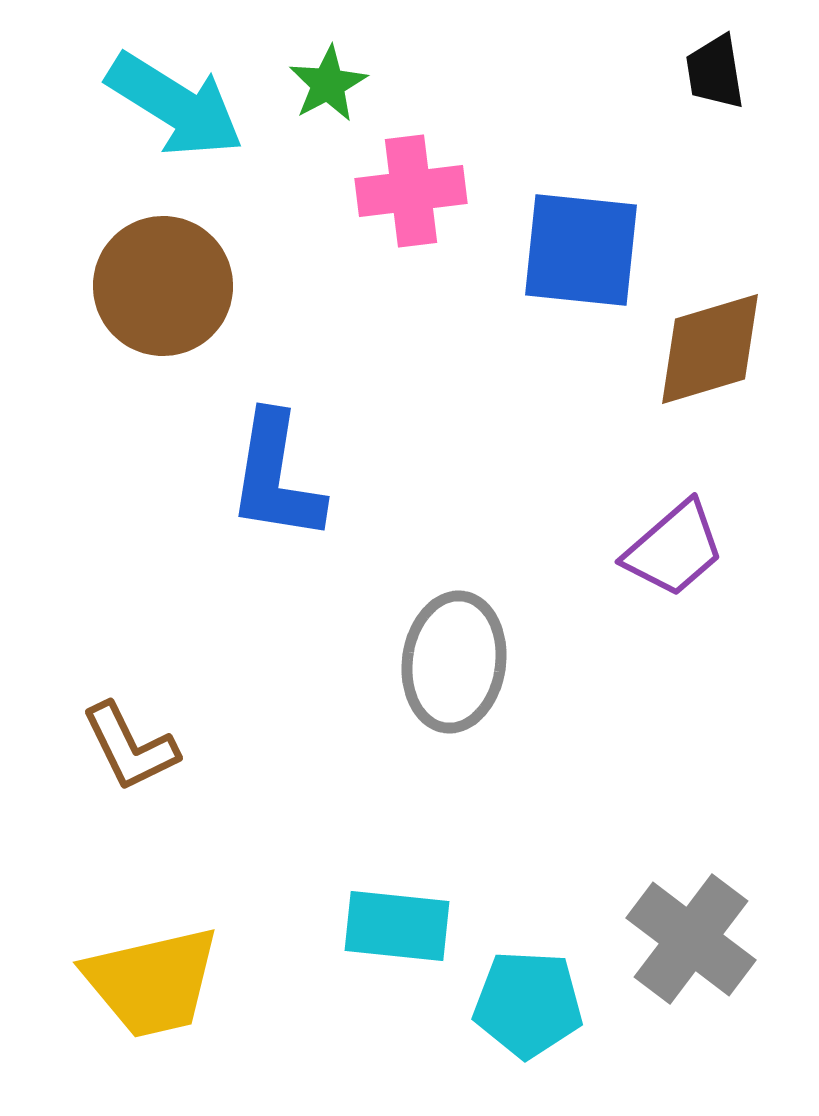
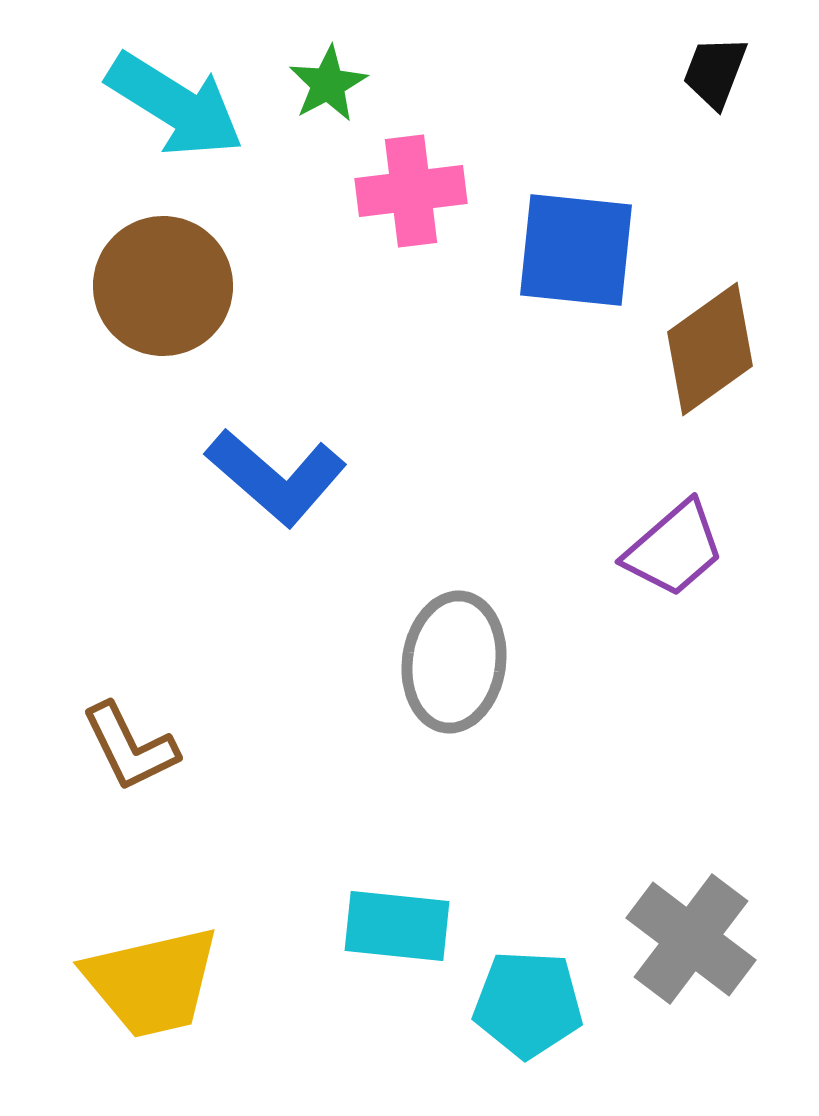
black trapezoid: rotated 30 degrees clockwise
blue square: moved 5 px left
brown diamond: rotated 19 degrees counterclockwise
blue L-shape: rotated 58 degrees counterclockwise
